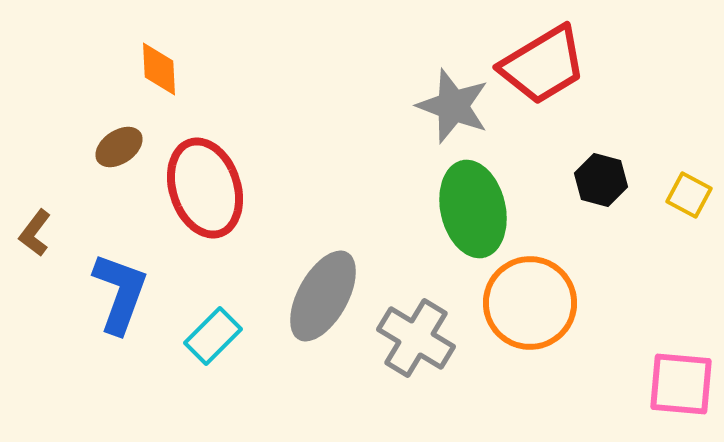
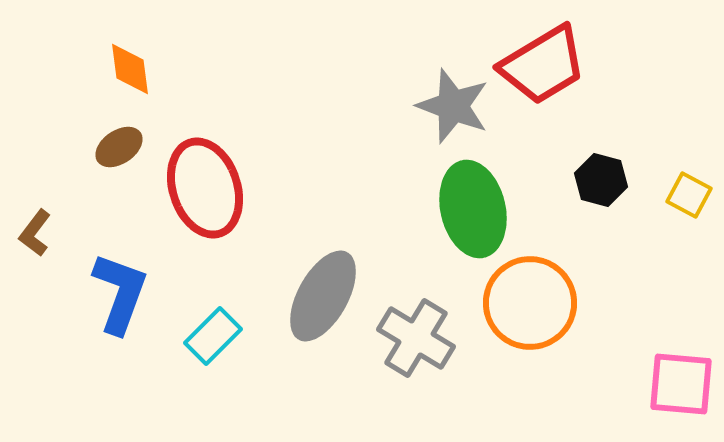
orange diamond: moved 29 px left; rotated 4 degrees counterclockwise
